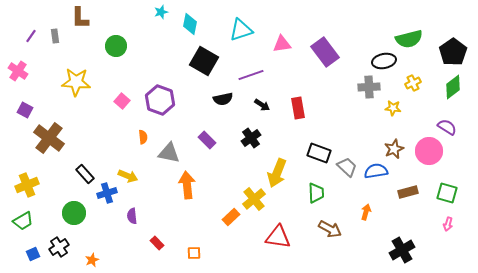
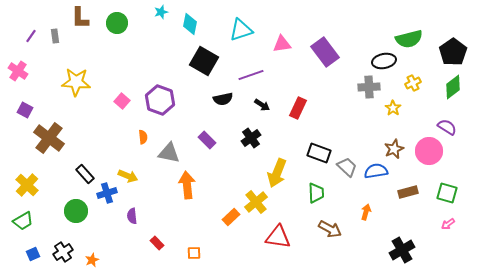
green circle at (116, 46): moved 1 px right, 23 px up
red rectangle at (298, 108): rotated 35 degrees clockwise
yellow star at (393, 108): rotated 28 degrees clockwise
yellow cross at (27, 185): rotated 25 degrees counterclockwise
yellow cross at (254, 199): moved 2 px right, 3 px down
green circle at (74, 213): moved 2 px right, 2 px up
pink arrow at (448, 224): rotated 40 degrees clockwise
black cross at (59, 247): moved 4 px right, 5 px down
